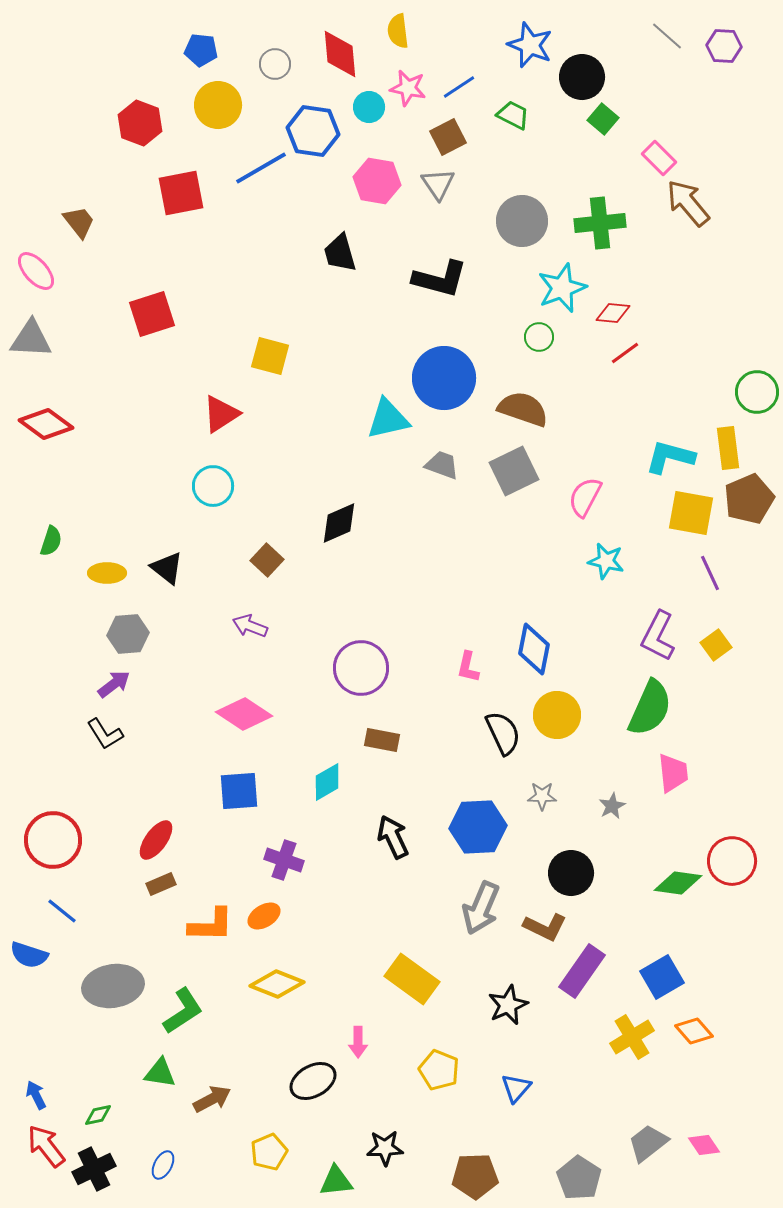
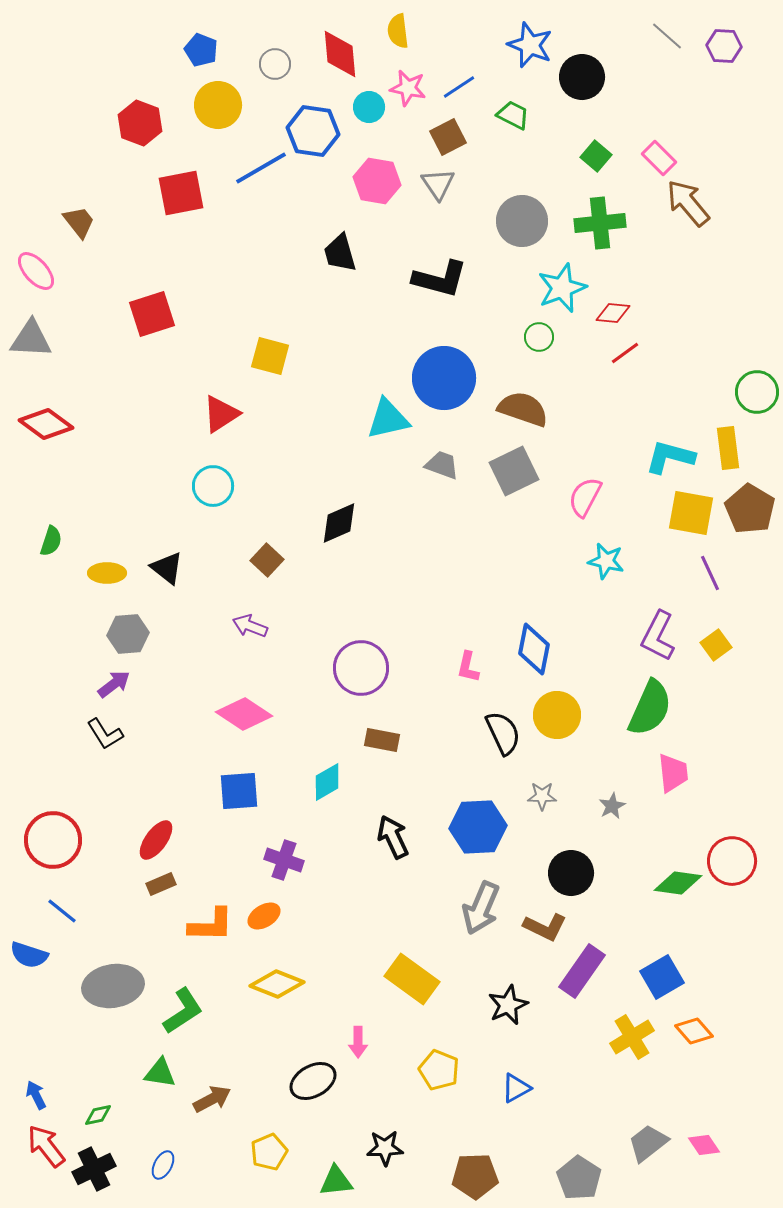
blue pentagon at (201, 50): rotated 16 degrees clockwise
green square at (603, 119): moved 7 px left, 37 px down
brown pentagon at (749, 499): moved 1 px right, 10 px down; rotated 18 degrees counterclockwise
blue triangle at (516, 1088): rotated 20 degrees clockwise
